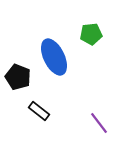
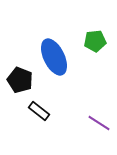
green pentagon: moved 4 px right, 7 px down
black pentagon: moved 2 px right, 3 px down
purple line: rotated 20 degrees counterclockwise
